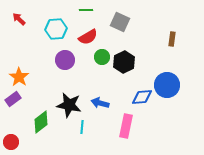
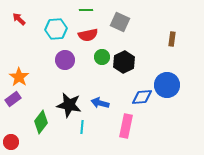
red semicircle: moved 2 px up; rotated 18 degrees clockwise
green diamond: rotated 15 degrees counterclockwise
